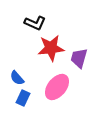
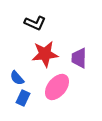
red star: moved 6 px left, 6 px down
purple trapezoid: rotated 15 degrees counterclockwise
